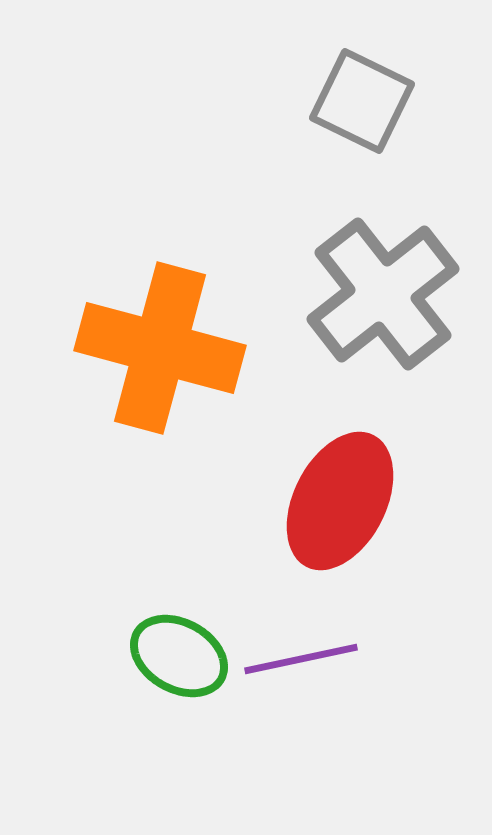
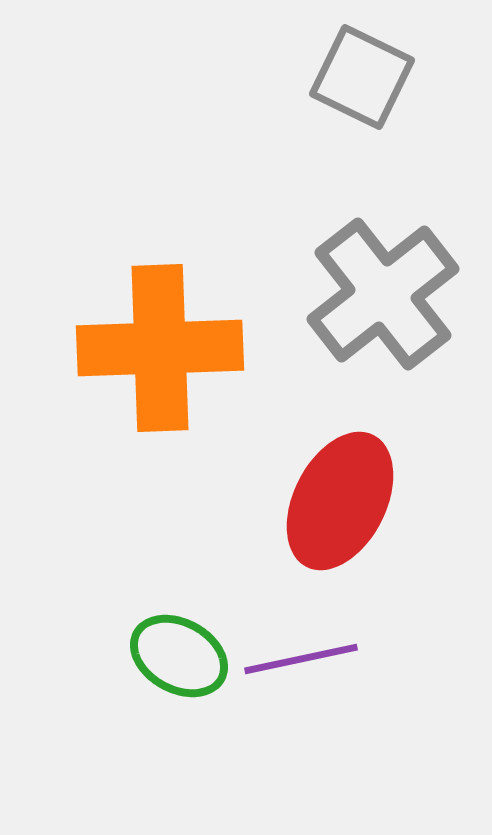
gray square: moved 24 px up
orange cross: rotated 17 degrees counterclockwise
